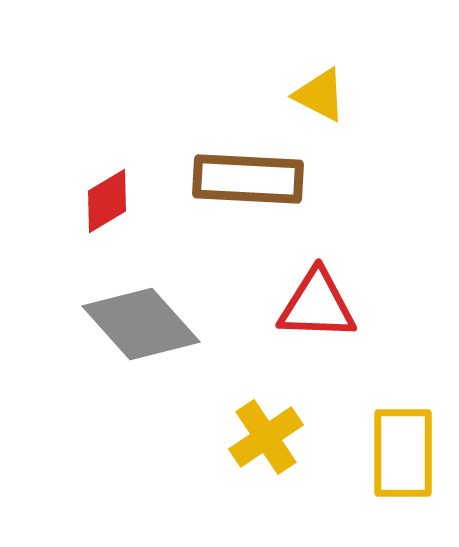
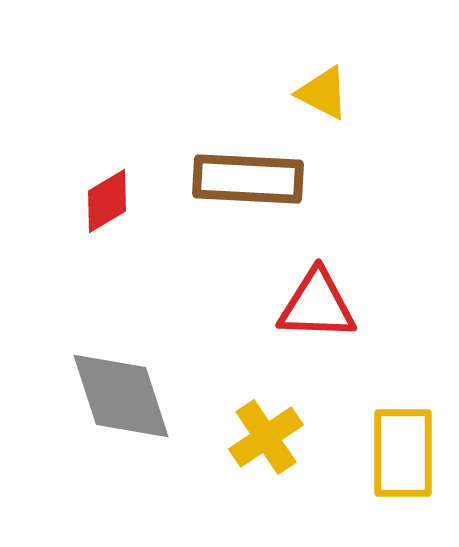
yellow triangle: moved 3 px right, 2 px up
gray diamond: moved 20 px left, 72 px down; rotated 24 degrees clockwise
